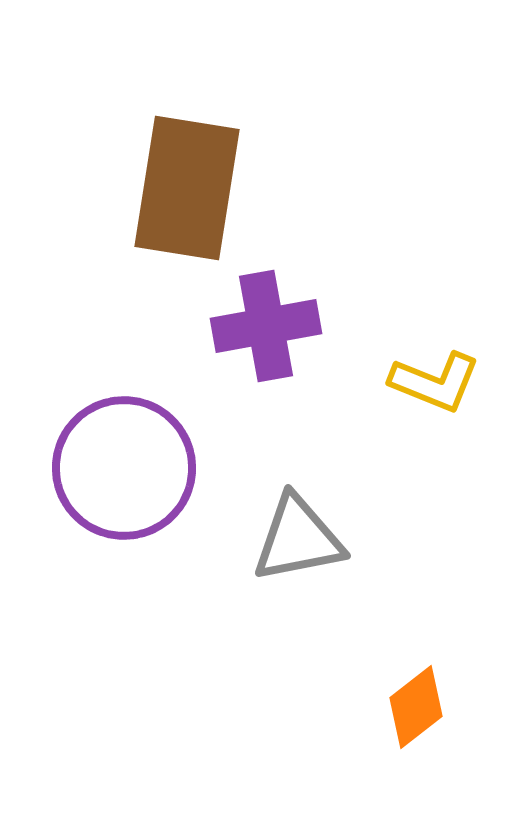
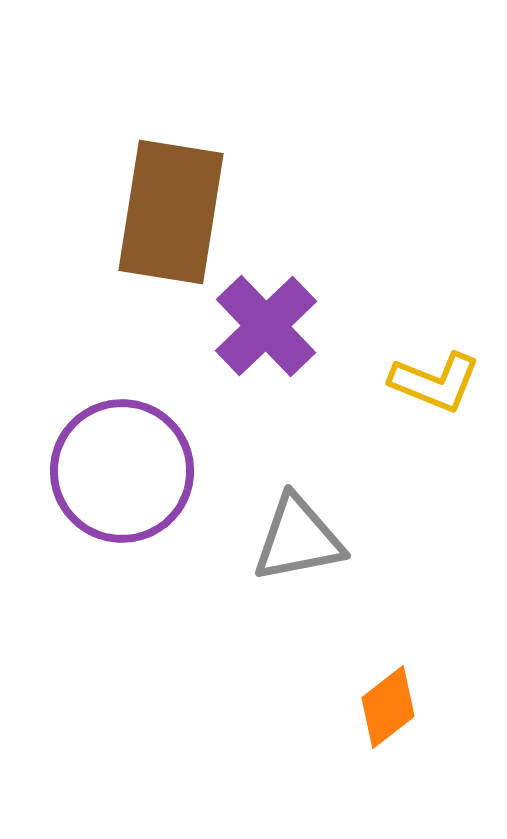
brown rectangle: moved 16 px left, 24 px down
purple cross: rotated 34 degrees counterclockwise
purple circle: moved 2 px left, 3 px down
orange diamond: moved 28 px left
